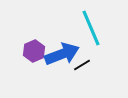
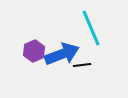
black line: rotated 24 degrees clockwise
